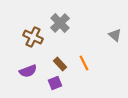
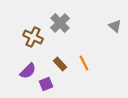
gray triangle: moved 9 px up
purple semicircle: rotated 24 degrees counterclockwise
purple square: moved 9 px left, 1 px down
